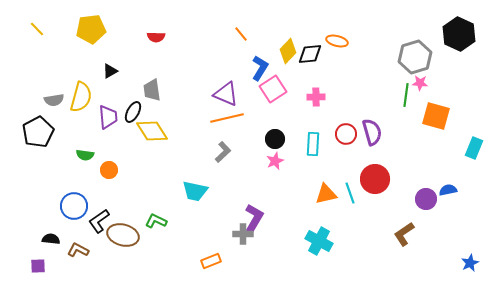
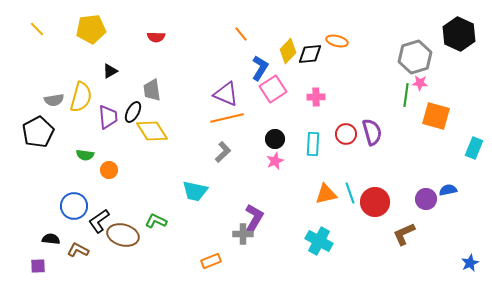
red circle at (375, 179): moved 23 px down
brown L-shape at (404, 234): rotated 10 degrees clockwise
